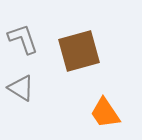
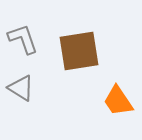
brown square: rotated 6 degrees clockwise
orange trapezoid: moved 13 px right, 12 px up
